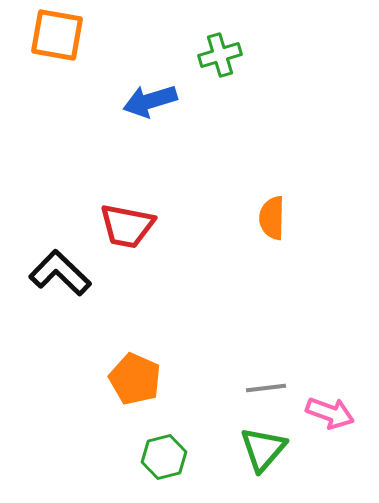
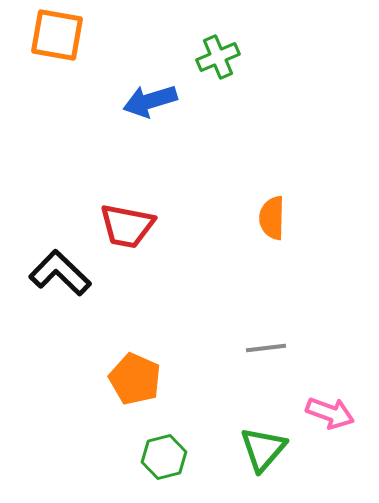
green cross: moved 2 px left, 2 px down; rotated 6 degrees counterclockwise
gray line: moved 40 px up
